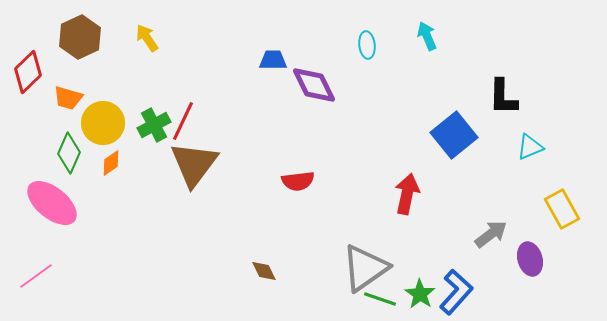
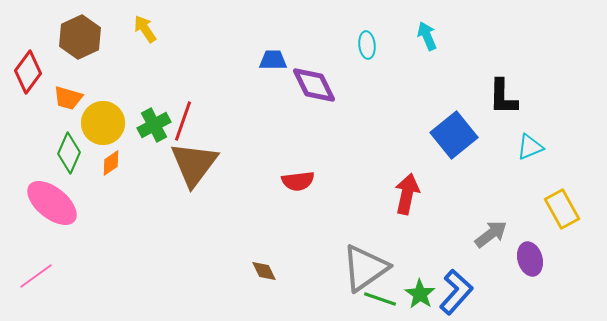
yellow arrow: moved 2 px left, 9 px up
red diamond: rotated 9 degrees counterclockwise
red line: rotated 6 degrees counterclockwise
